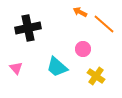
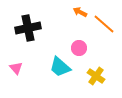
pink circle: moved 4 px left, 1 px up
cyan trapezoid: moved 3 px right
